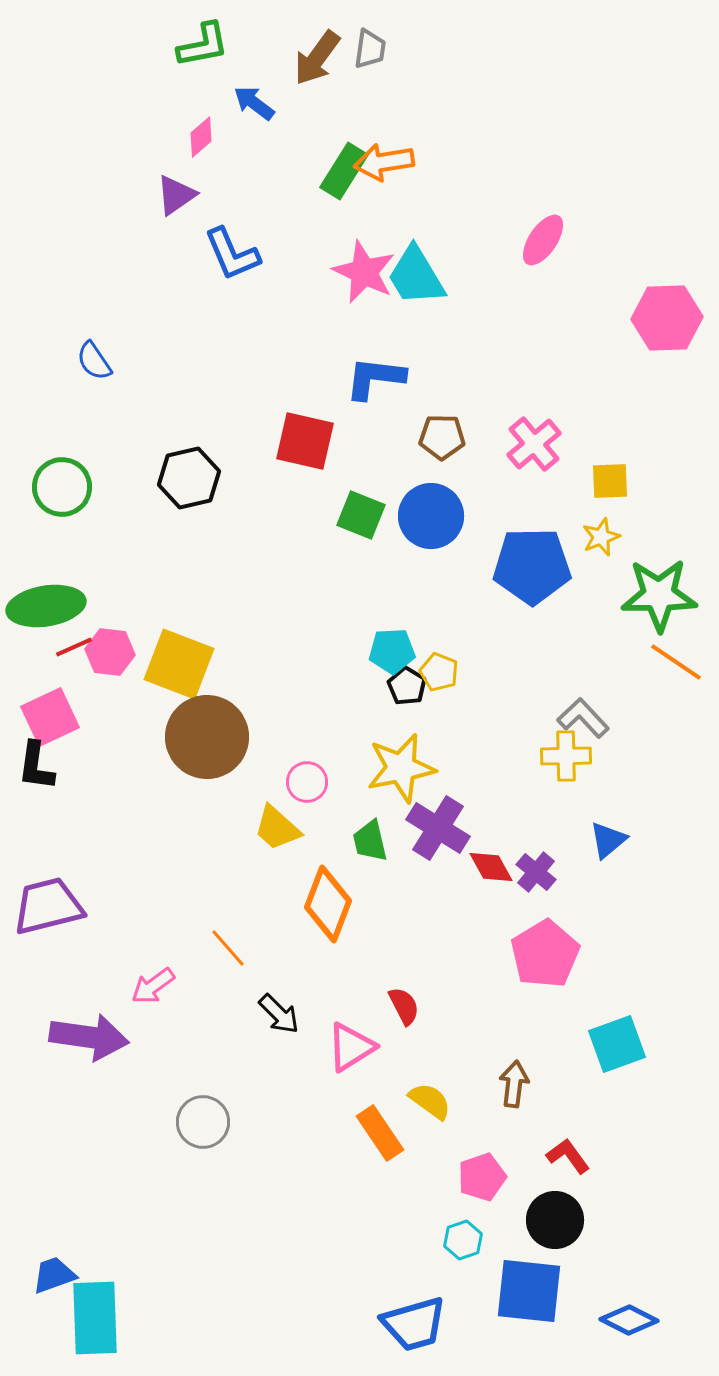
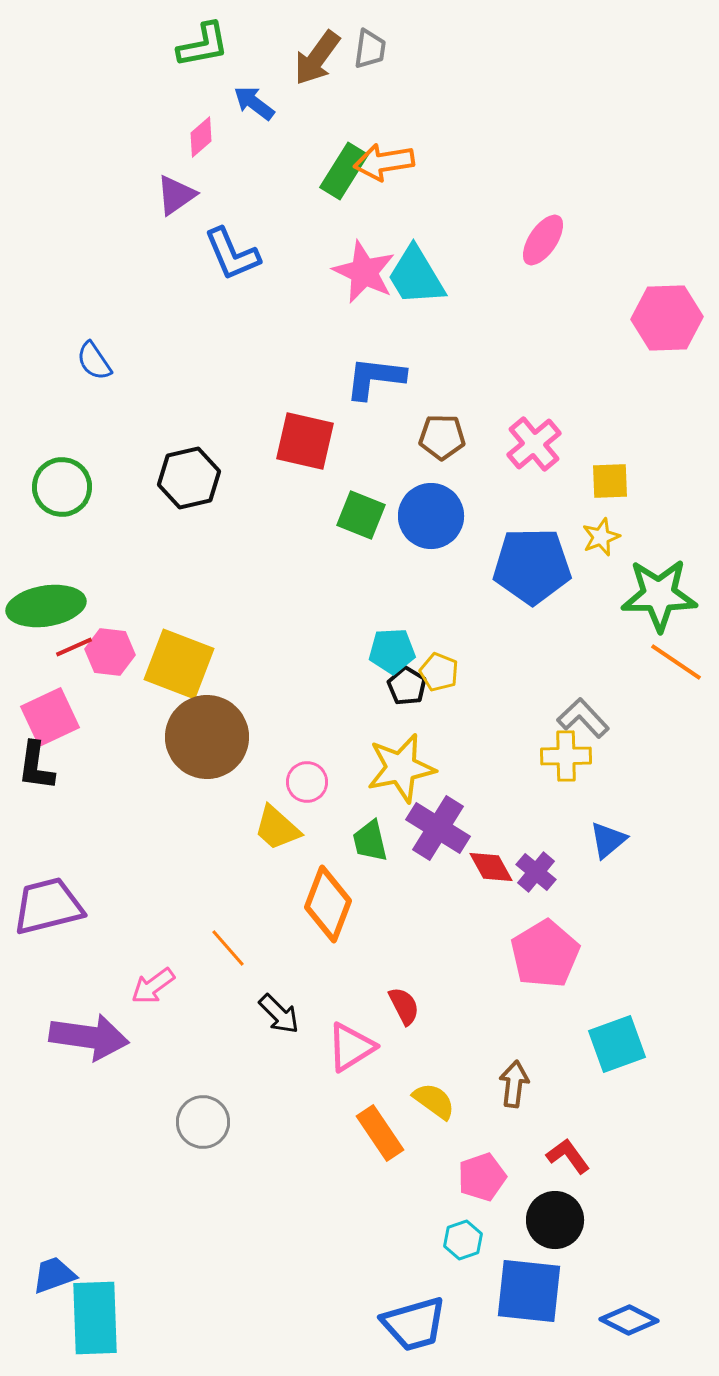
yellow semicircle at (430, 1101): moved 4 px right
